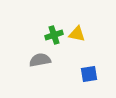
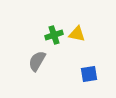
gray semicircle: moved 3 px left, 1 px down; rotated 50 degrees counterclockwise
